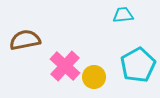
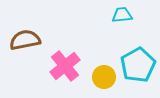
cyan trapezoid: moved 1 px left
pink cross: rotated 8 degrees clockwise
yellow circle: moved 10 px right
